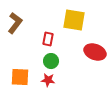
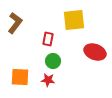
yellow square: rotated 15 degrees counterclockwise
green circle: moved 2 px right
